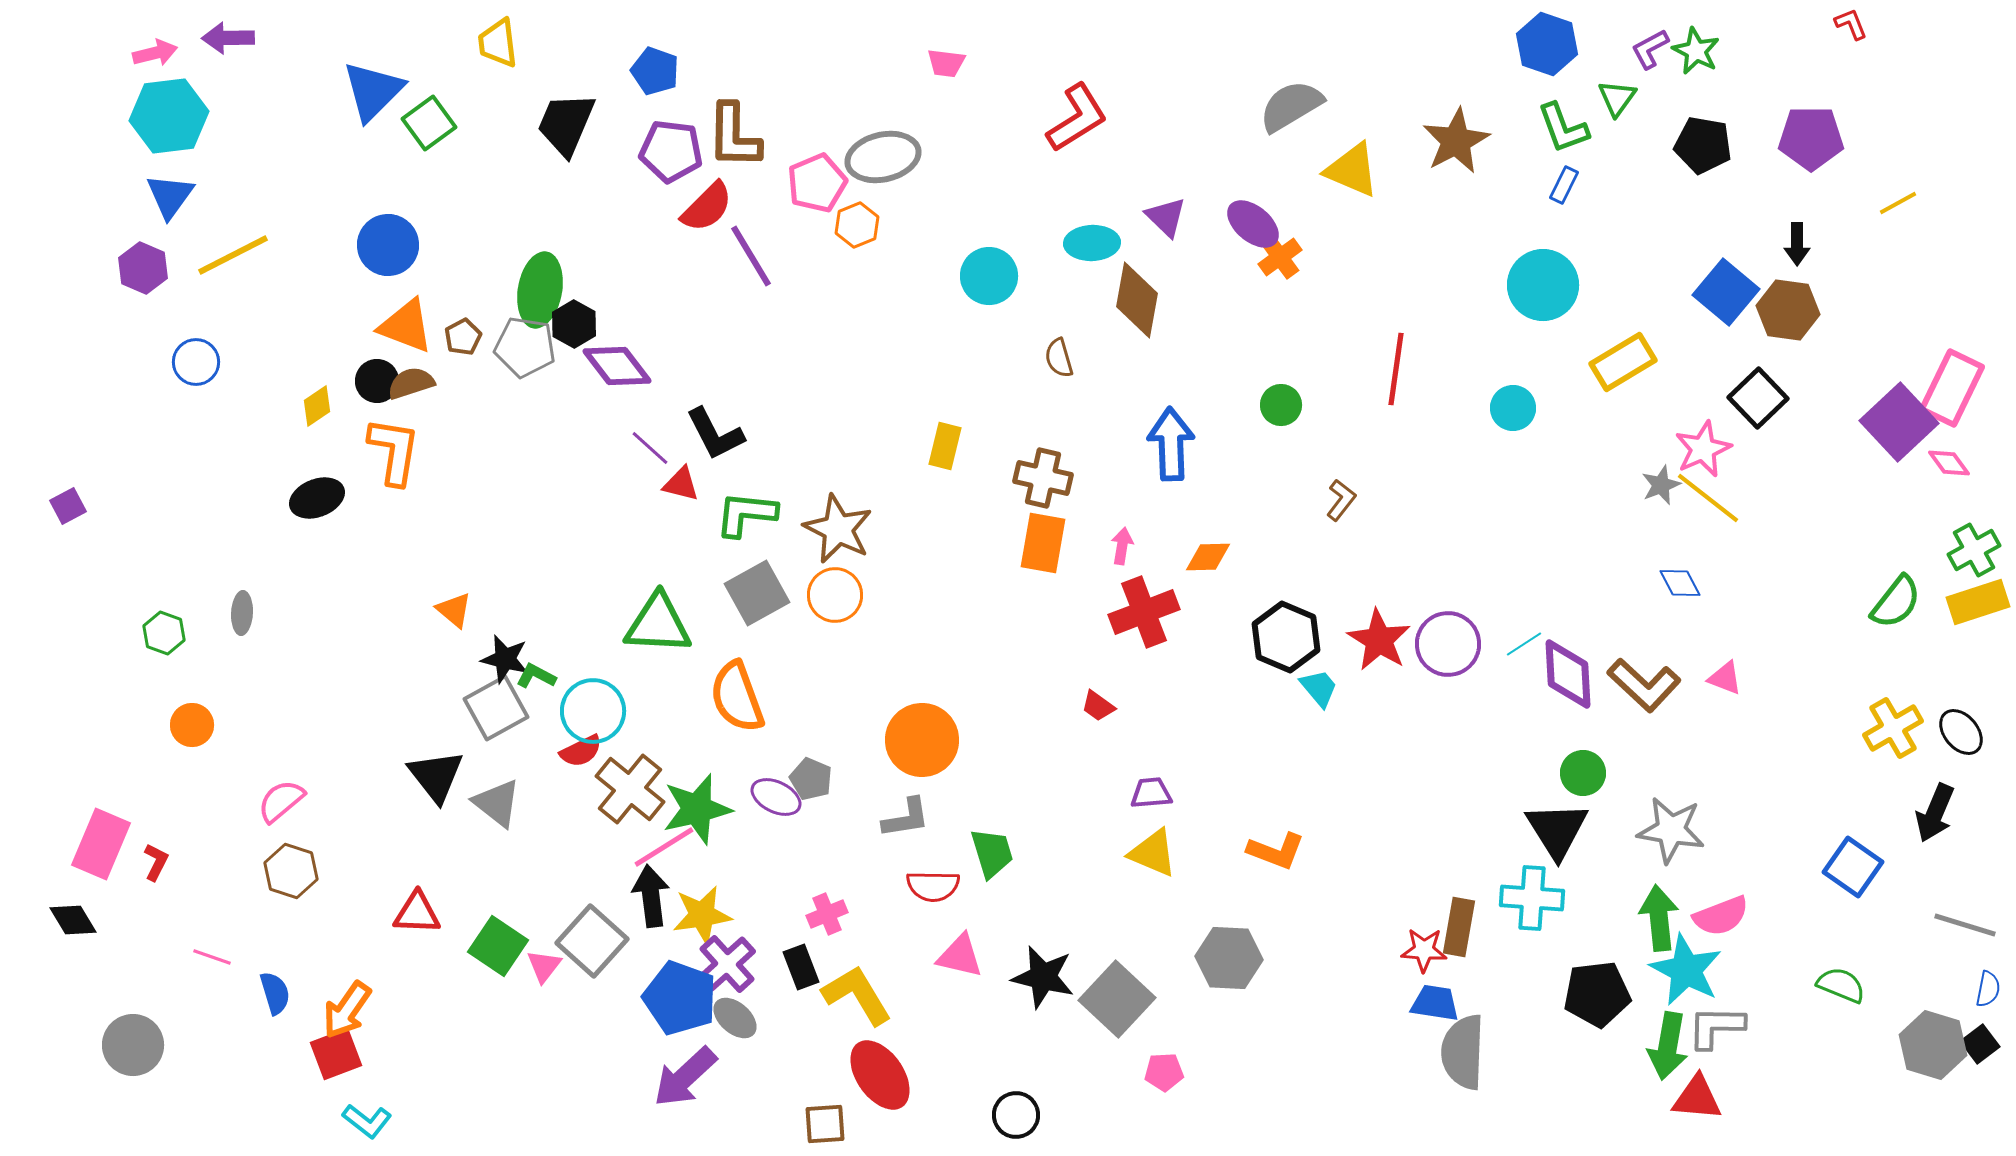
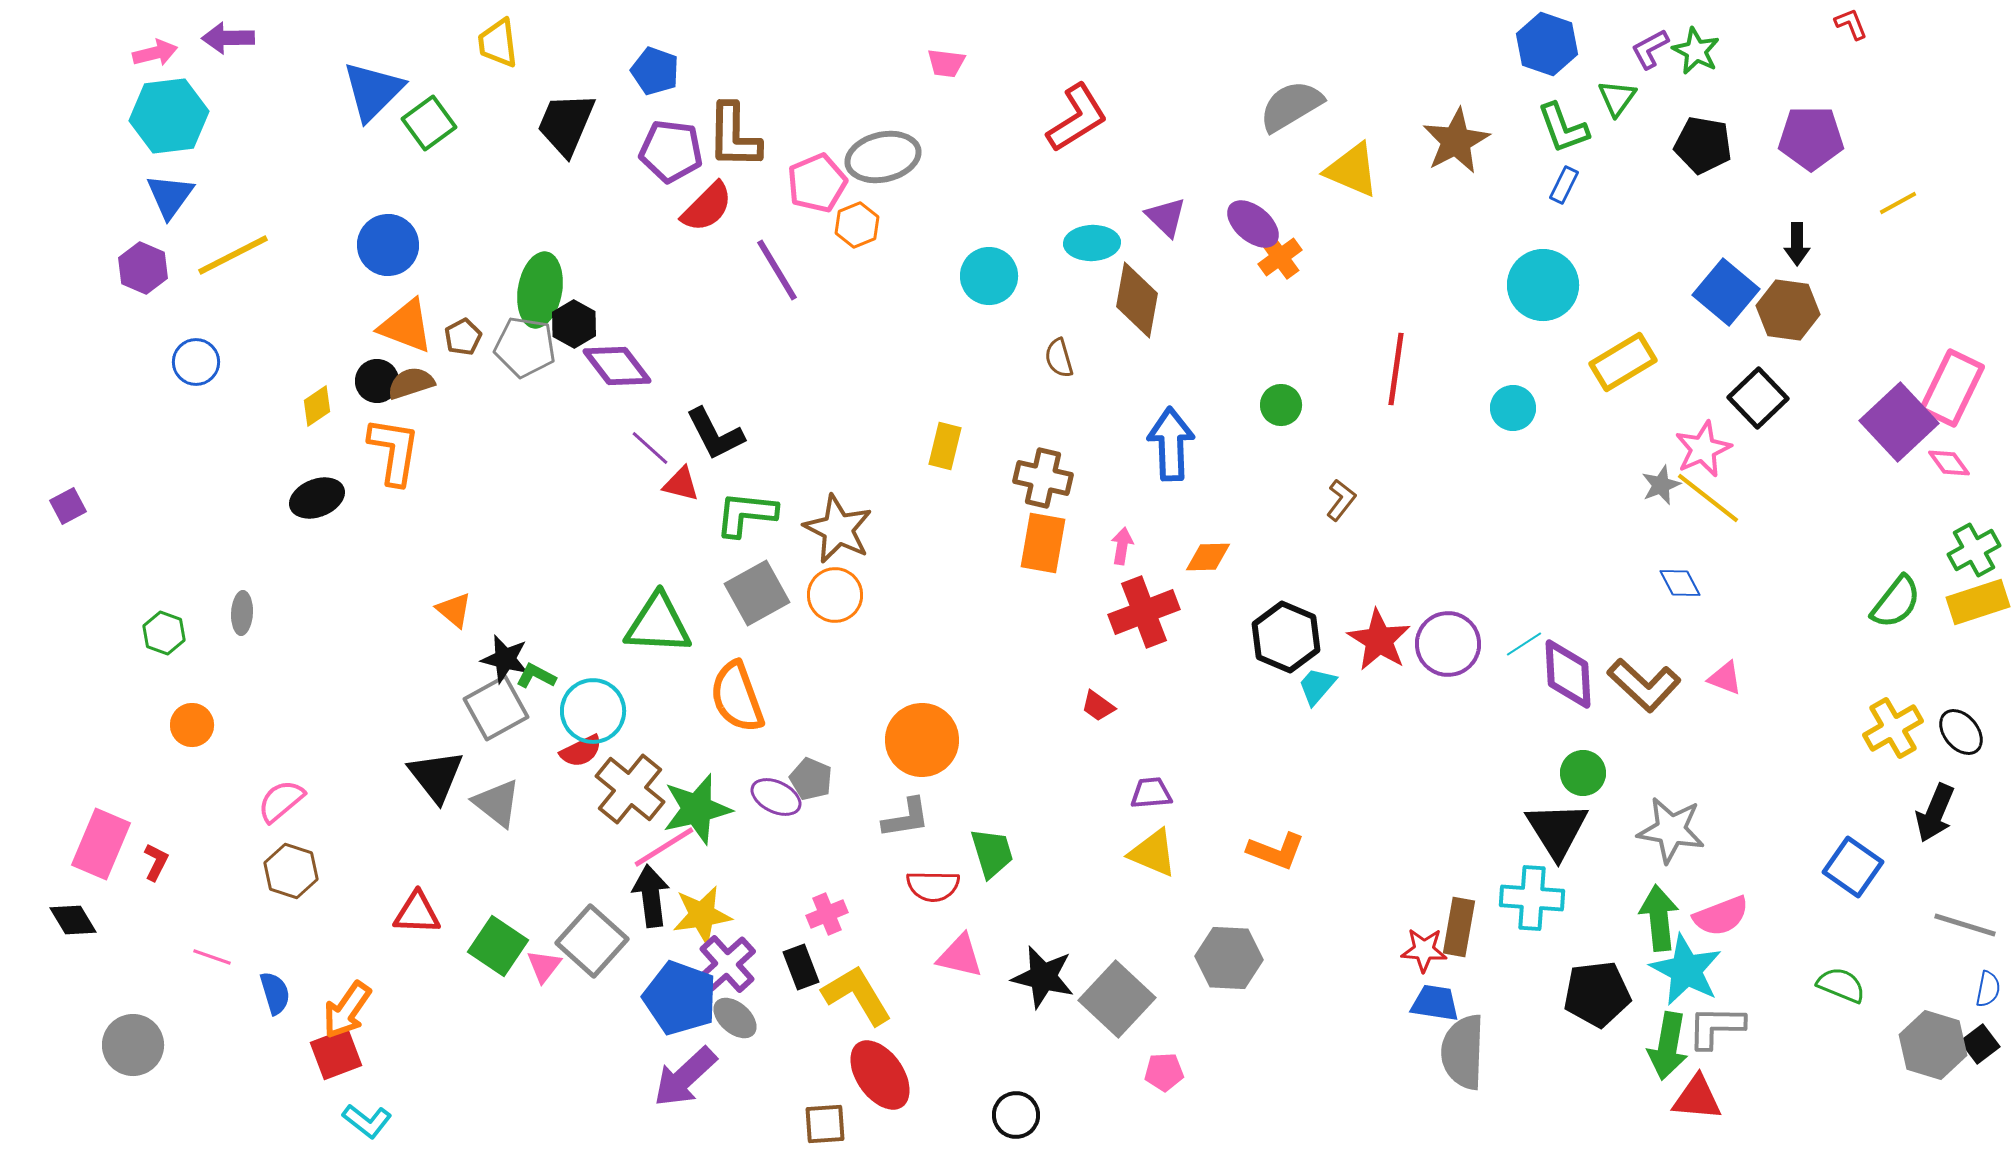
purple line at (751, 256): moved 26 px right, 14 px down
cyan trapezoid at (1319, 688): moved 2 px left, 2 px up; rotated 99 degrees counterclockwise
